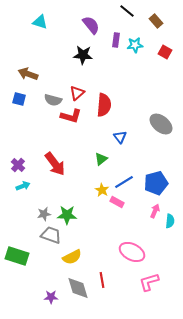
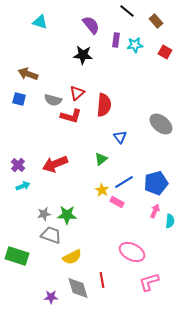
red arrow: rotated 105 degrees clockwise
